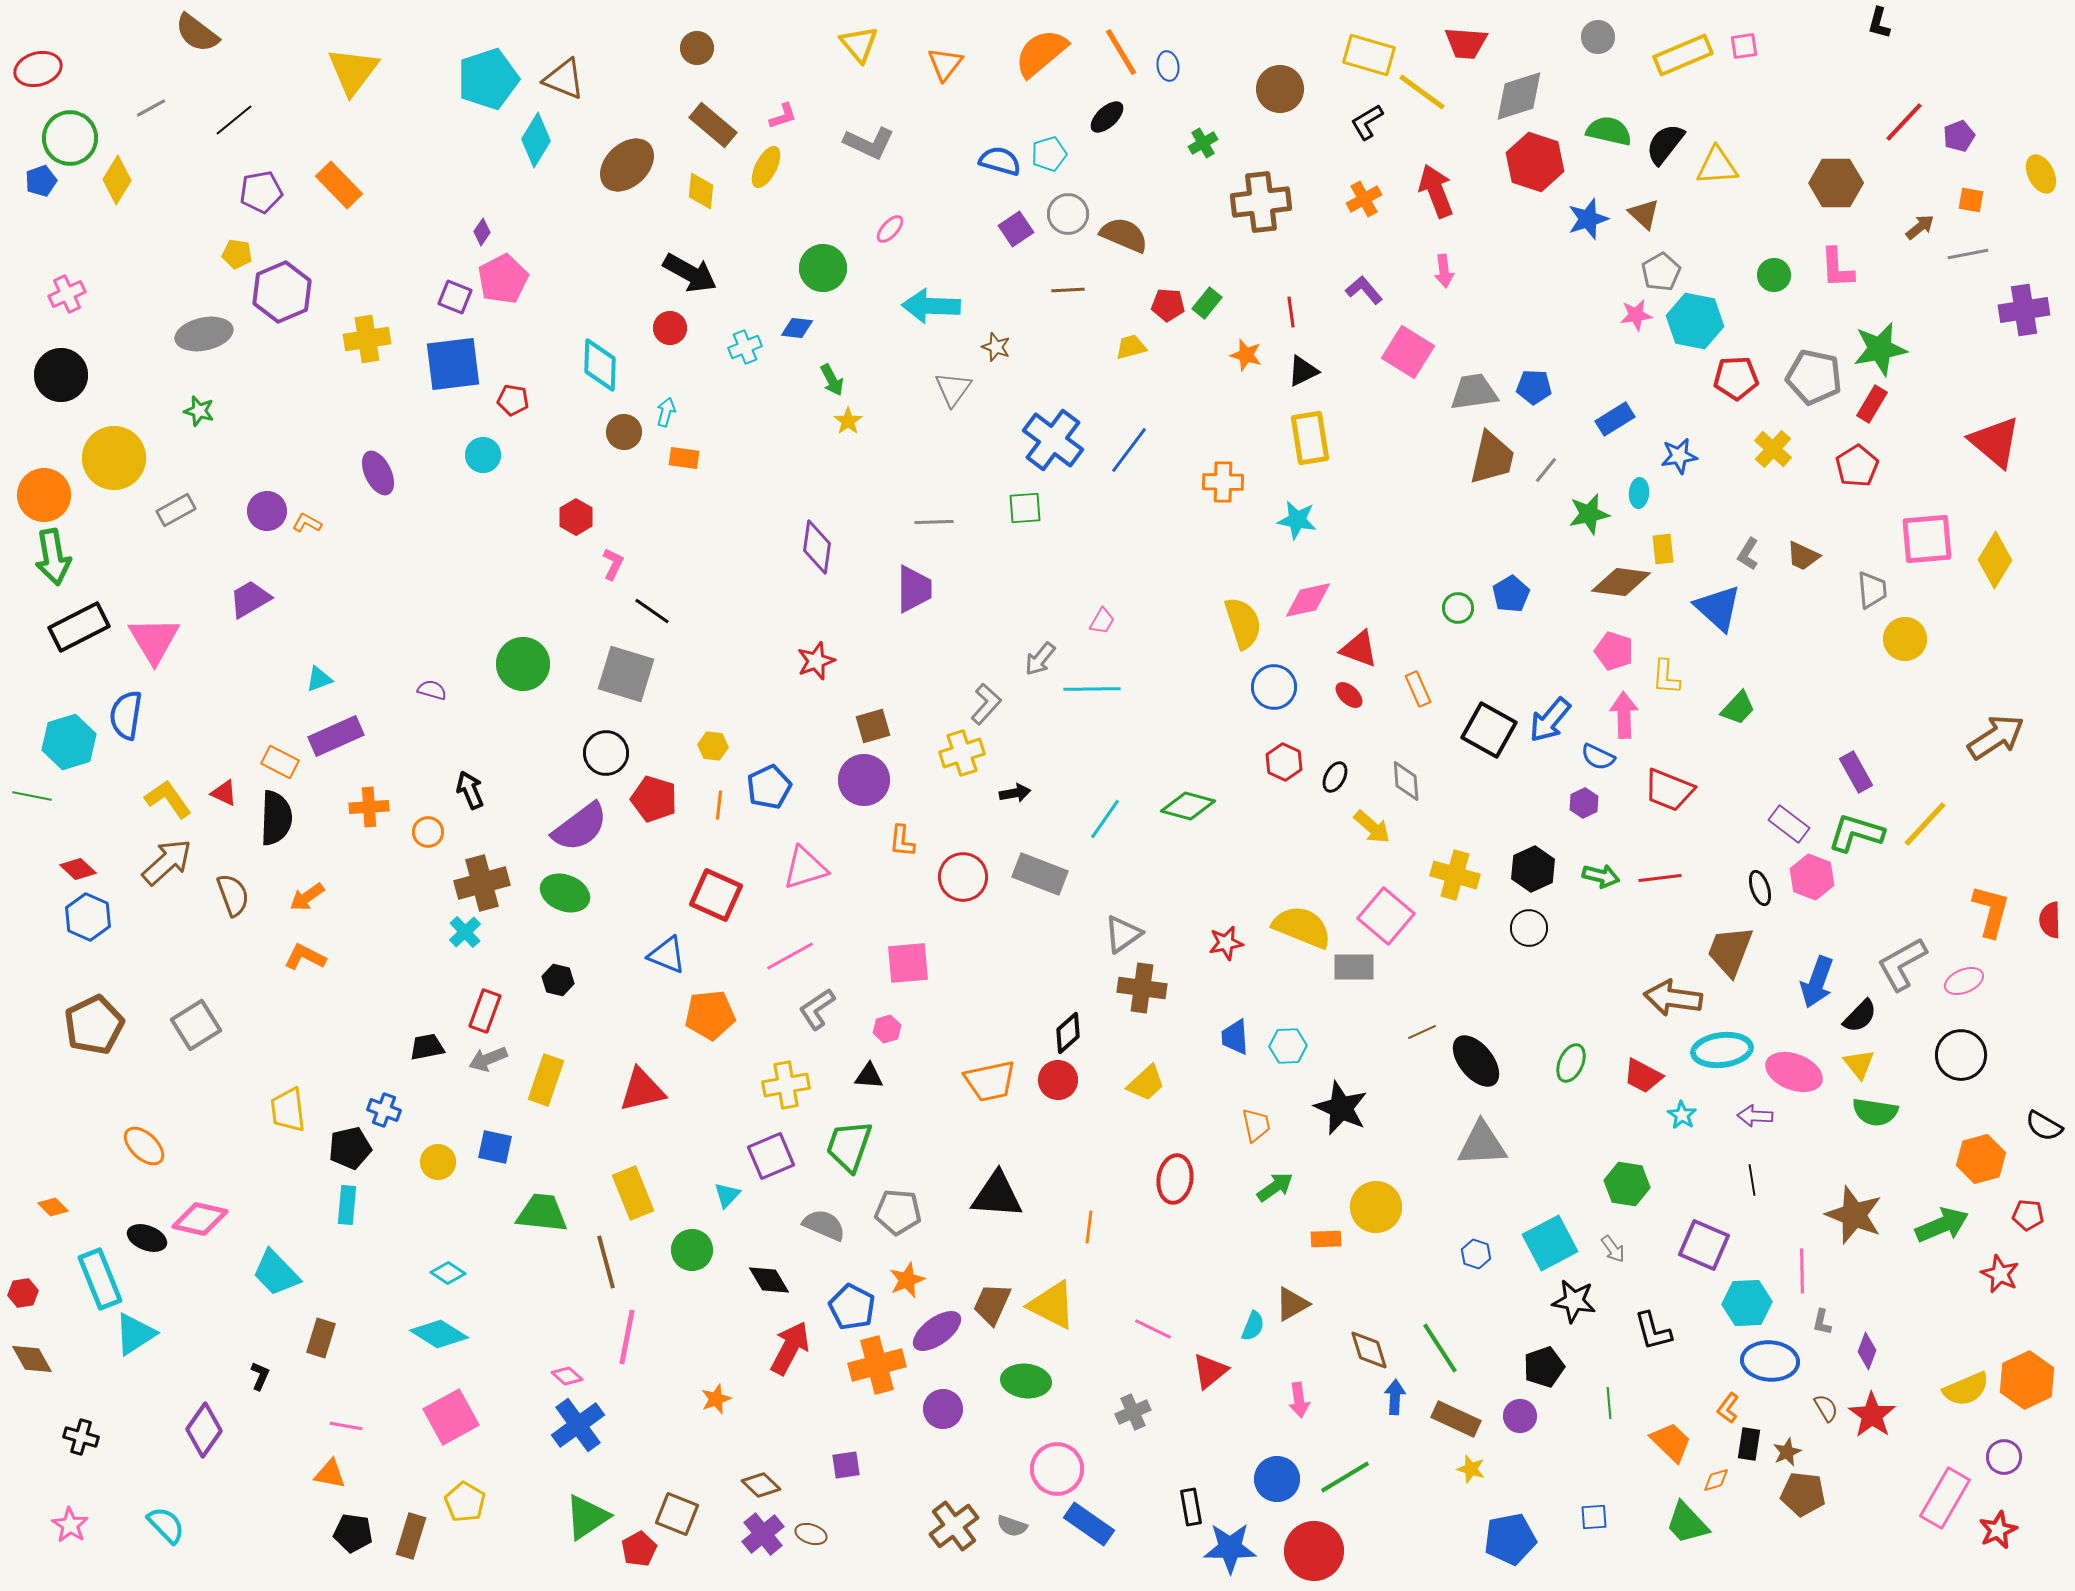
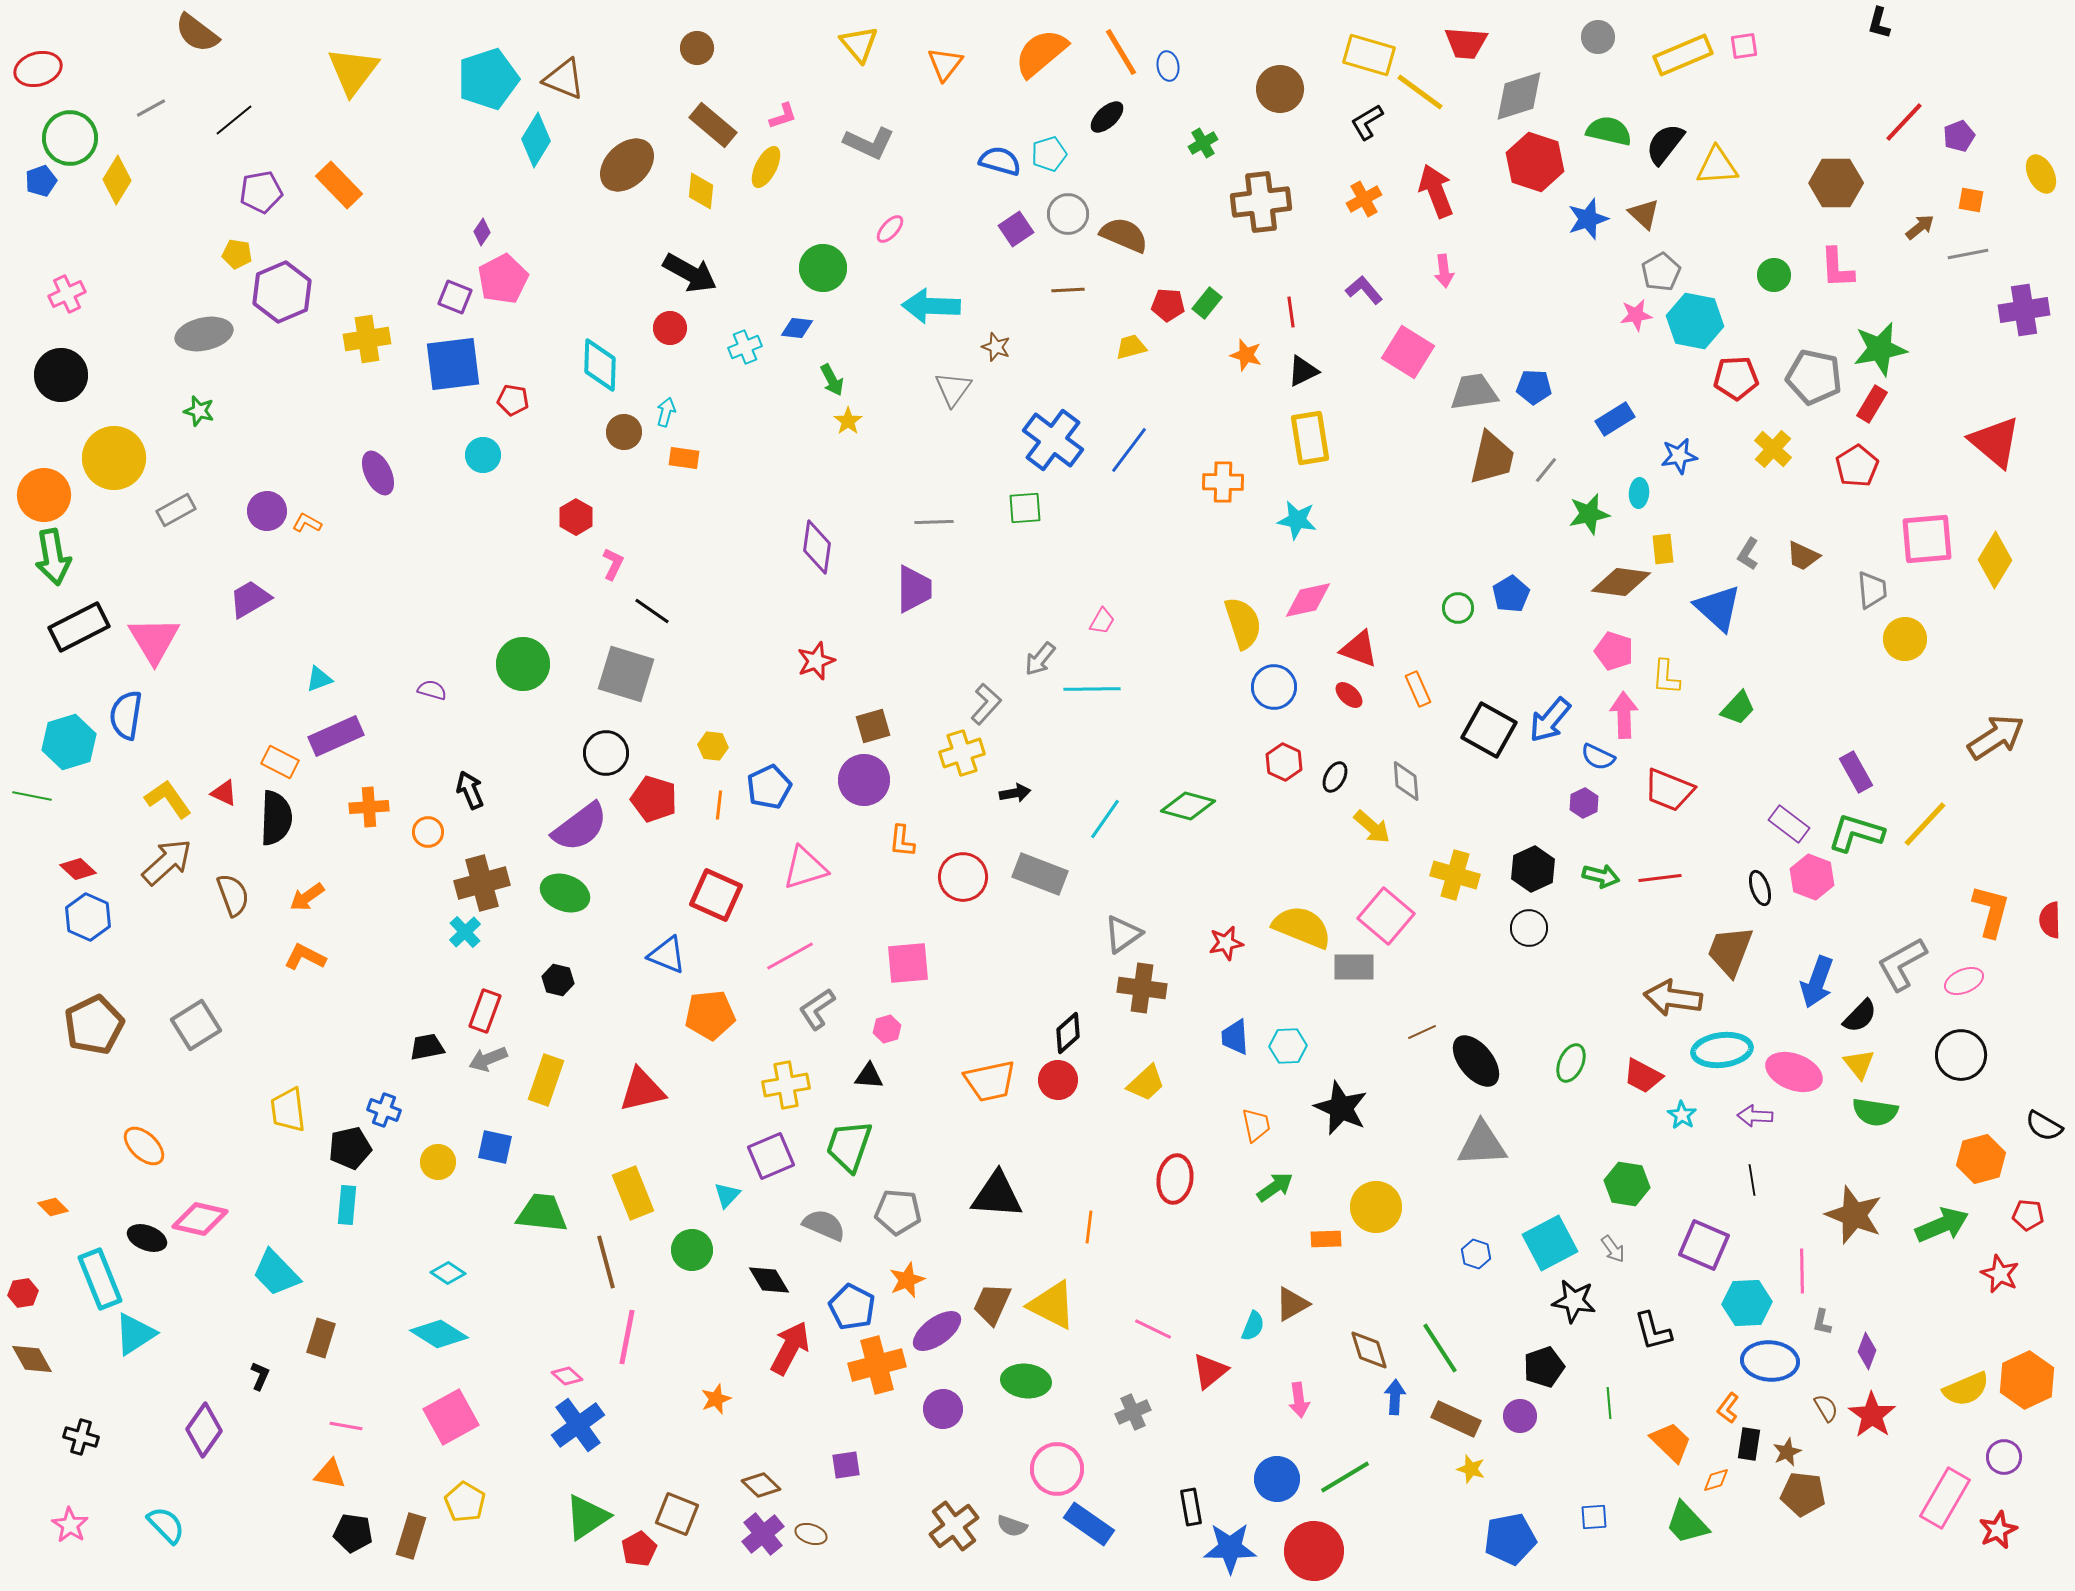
yellow line at (1422, 92): moved 2 px left
